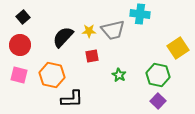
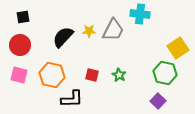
black square: rotated 32 degrees clockwise
gray trapezoid: rotated 50 degrees counterclockwise
red square: moved 19 px down; rotated 24 degrees clockwise
green hexagon: moved 7 px right, 2 px up
